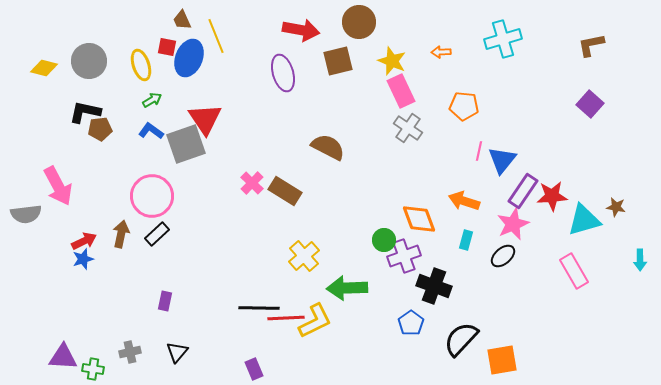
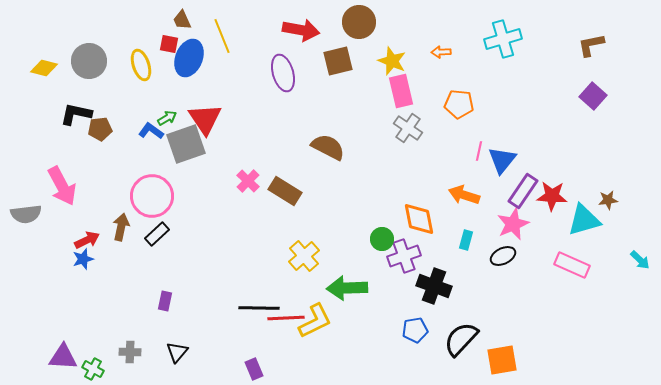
yellow line at (216, 36): moved 6 px right
red square at (167, 47): moved 2 px right, 3 px up
pink rectangle at (401, 91): rotated 12 degrees clockwise
green arrow at (152, 100): moved 15 px right, 18 px down
purple square at (590, 104): moved 3 px right, 8 px up
orange pentagon at (464, 106): moved 5 px left, 2 px up
black L-shape at (85, 112): moved 9 px left, 2 px down
pink cross at (252, 183): moved 4 px left, 2 px up
pink arrow at (58, 186): moved 4 px right
red star at (552, 196): rotated 8 degrees clockwise
orange arrow at (464, 201): moved 6 px up
brown star at (616, 207): moved 8 px left, 7 px up; rotated 18 degrees counterclockwise
orange diamond at (419, 219): rotated 9 degrees clockwise
brown arrow at (121, 234): moved 7 px up
green circle at (384, 240): moved 2 px left, 1 px up
red arrow at (84, 241): moved 3 px right, 1 px up
black ellipse at (503, 256): rotated 15 degrees clockwise
cyan arrow at (640, 260): rotated 45 degrees counterclockwise
pink rectangle at (574, 271): moved 2 px left, 6 px up; rotated 36 degrees counterclockwise
blue pentagon at (411, 323): moved 4 px right, 7 px down; rotated 25 degrees clockwise
gray cross at (130, 352): rotated 15 degrees clockwise
green cross at (93, 369): rotated 20 degrees clockwise
